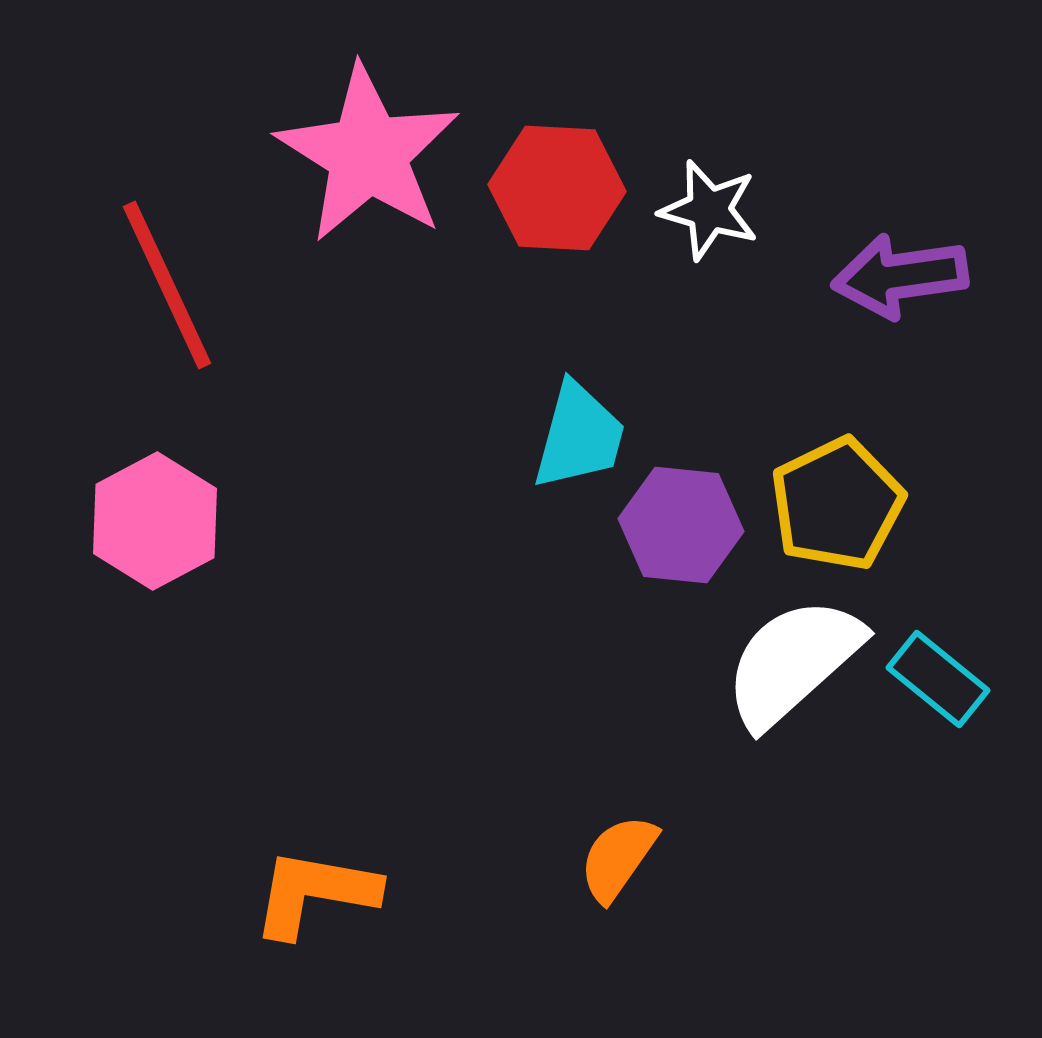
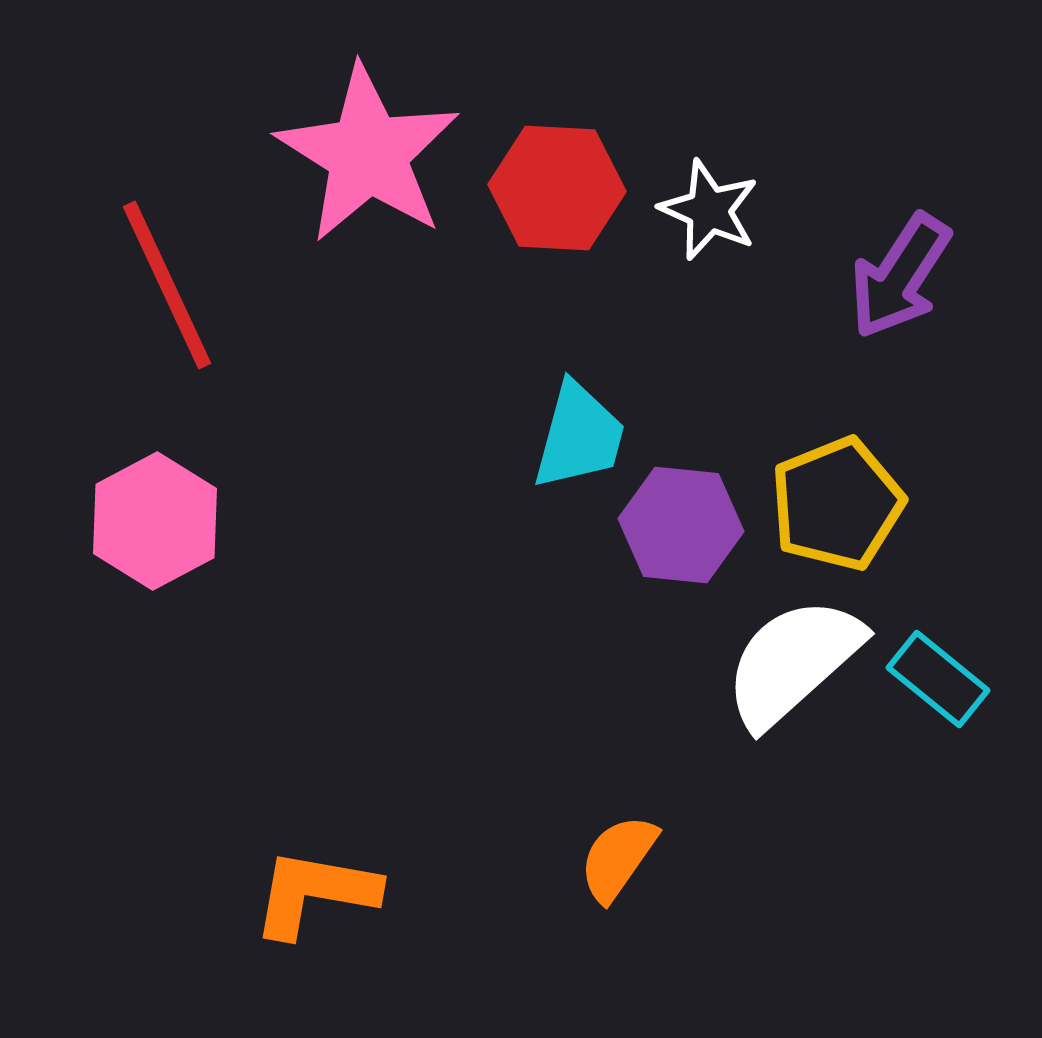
white star: rotated 8 degrees clockwise
purple arrow: rotated 49 degrees counterclockwise
yellow pentagon: rotated 4 degrees clockwise
